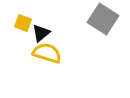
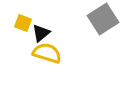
gray square: rotated 24 degrees clockwise
